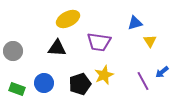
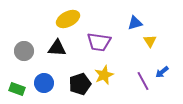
gray circle: moved 11 px right
